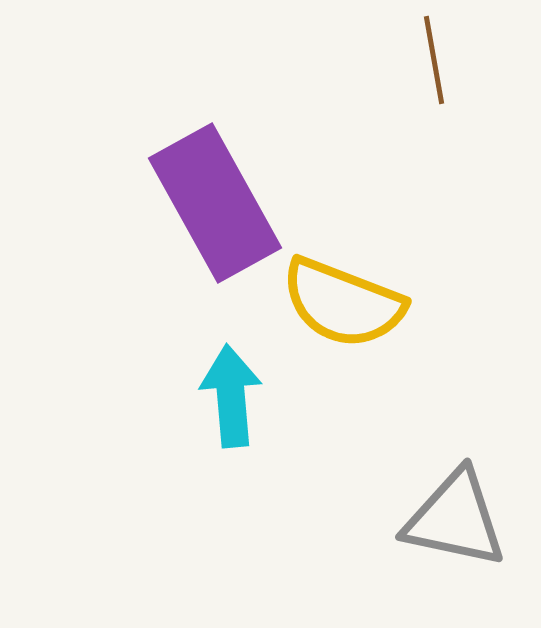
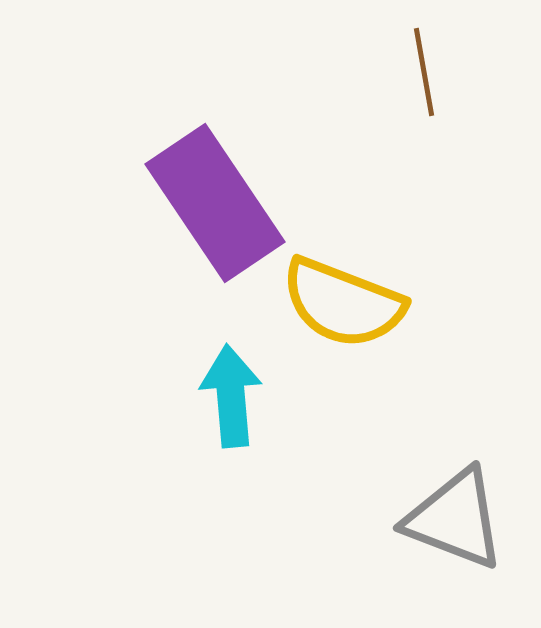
brown line: moved 10 px left, 12 px down
purple rectangle: rotated 5 degrees counterclockwise
gray triangle: rotated 9 degrees clockwise
